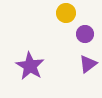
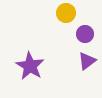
purple triangle: moved 1 px left, 3 px up
